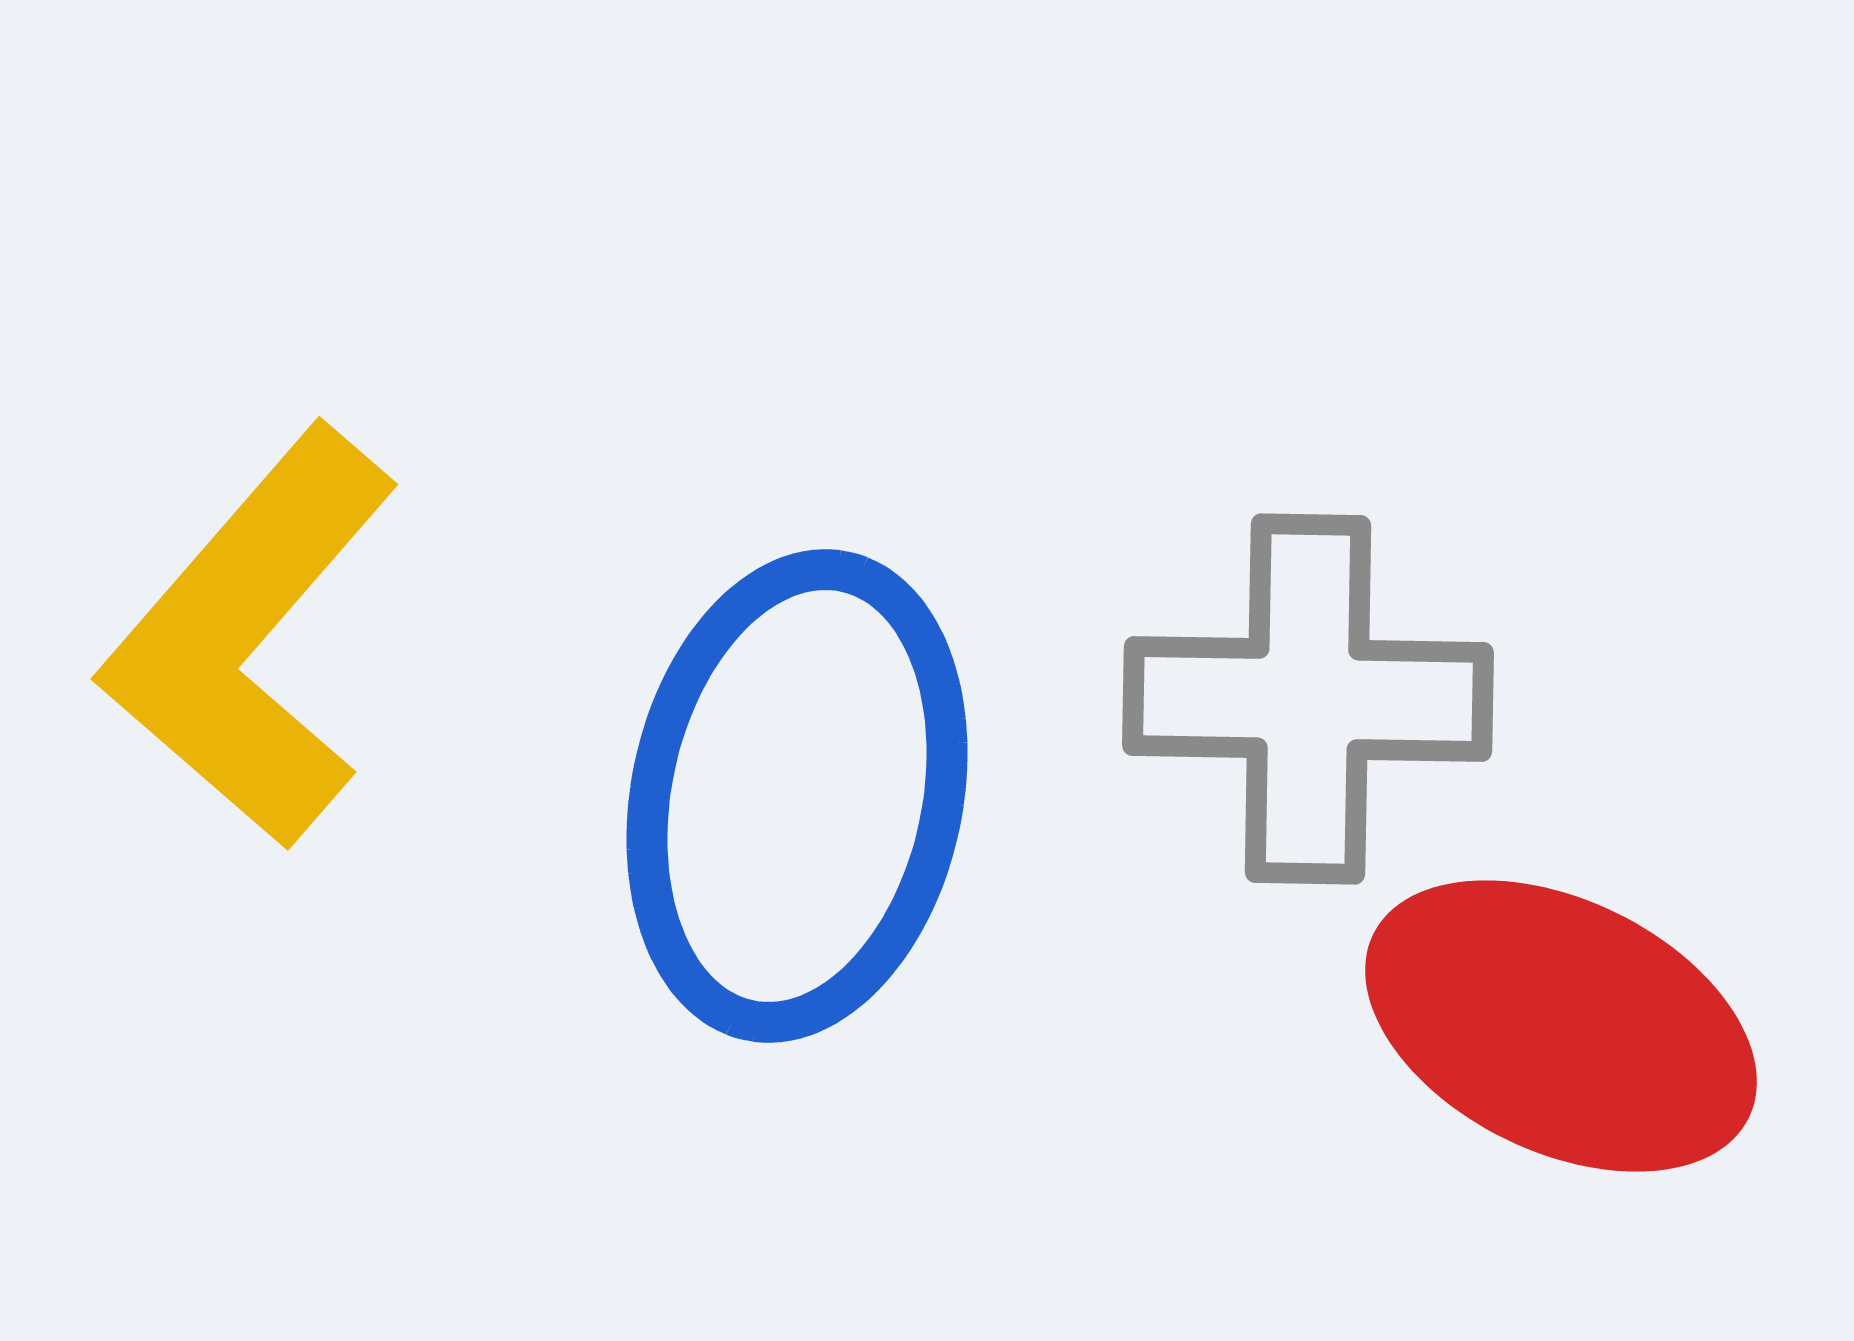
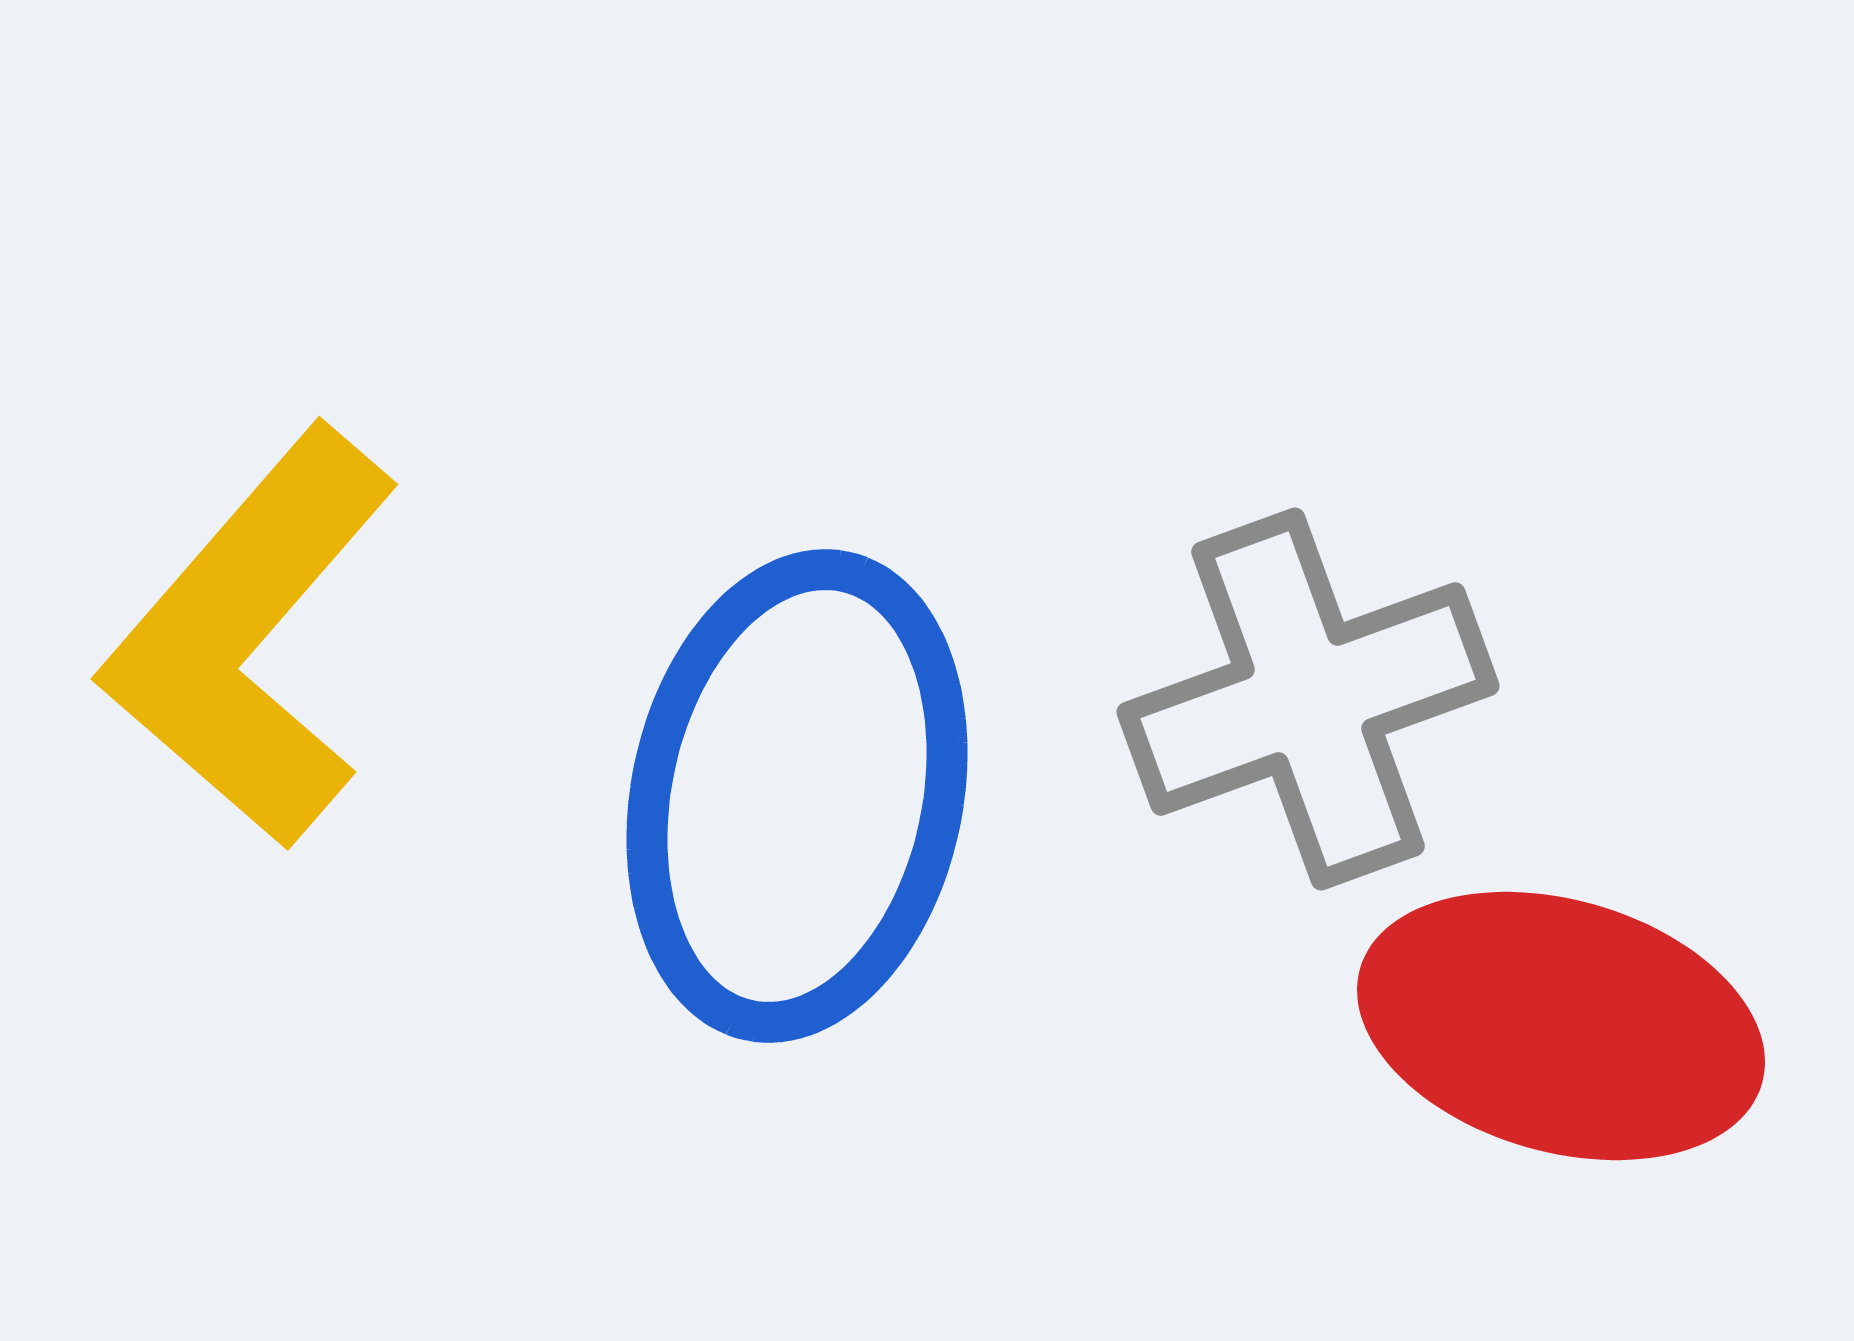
gray cross: rotated 21 degrees counterclockwise
red ellipse: rotated 10 degrees counterclockwise
